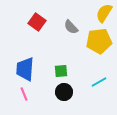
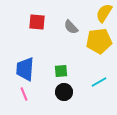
red square: rotated 30 degrees counterclockwise
